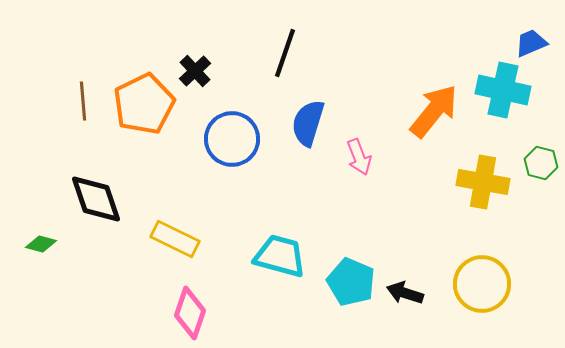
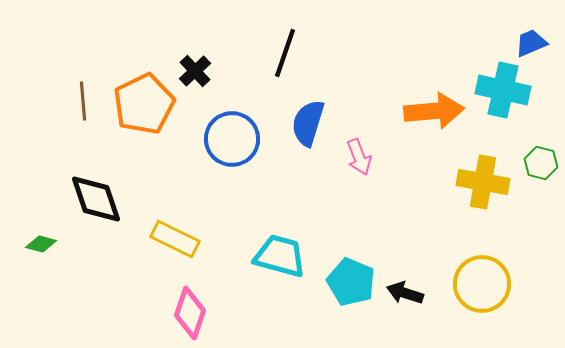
orange arrow: rotated 46 degrees clockwise
